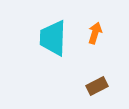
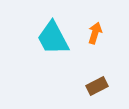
cyan trapezoid: rotated 30 degrees counterclockwise
